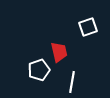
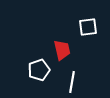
white square: rotated 12 degrees clockwise
red trapezoid: moved 3 px right, 2 px up
